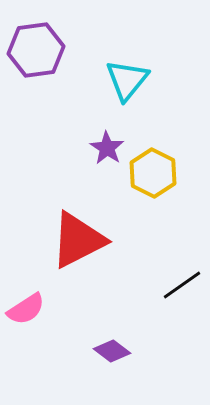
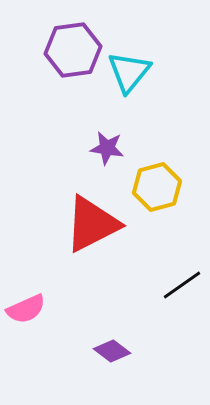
purple hexagon: moved 37 px right
cyan triangle: moved 2 px right, 8 px up
purple star: rotated 24 degrees counterclockwise
yellow hexagon: moved 4 px right, 14 px down; rotated 18 degrees clockwise
red triangle: moved 14 px right, 16 px up
pink semicircle: rotated 9 degrees clockwise
